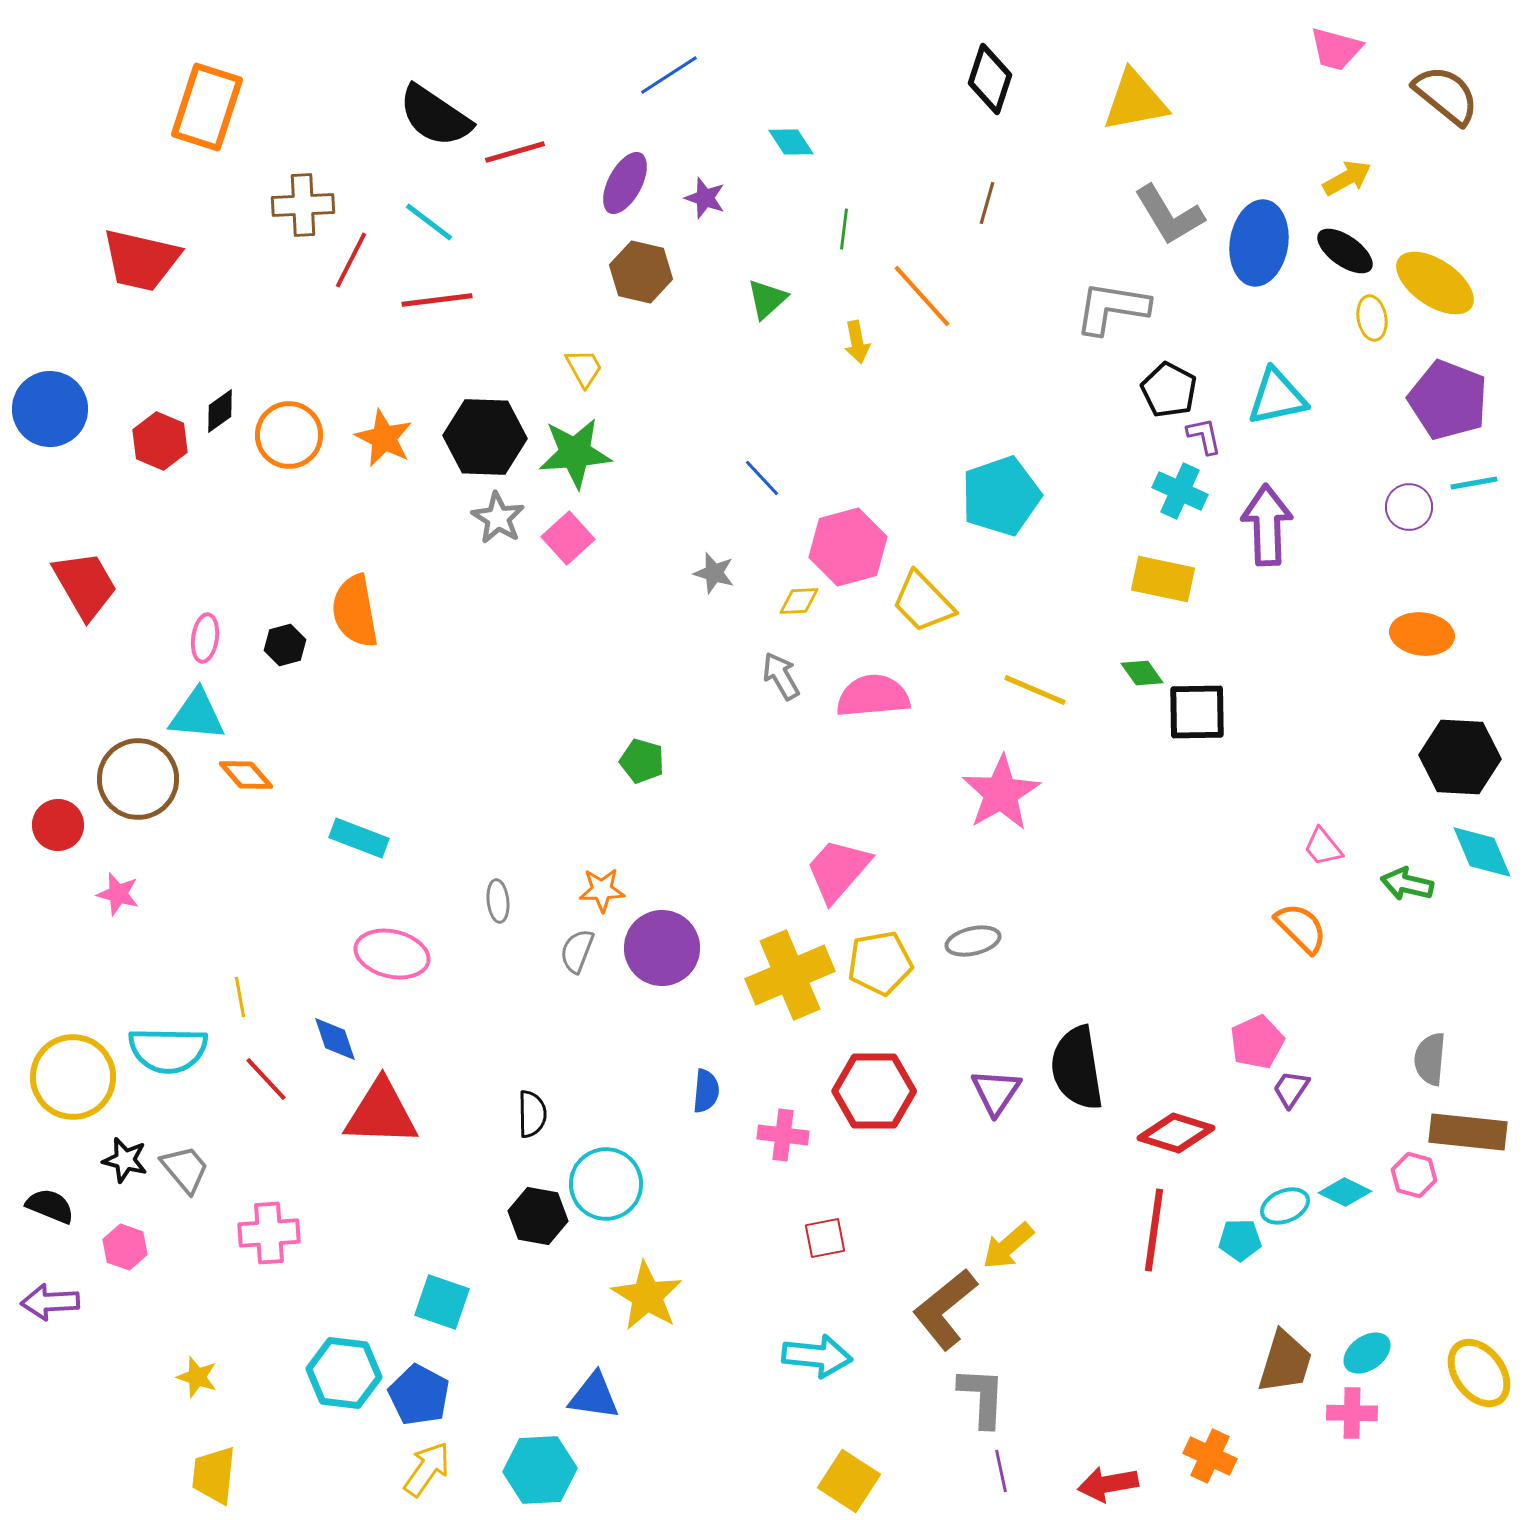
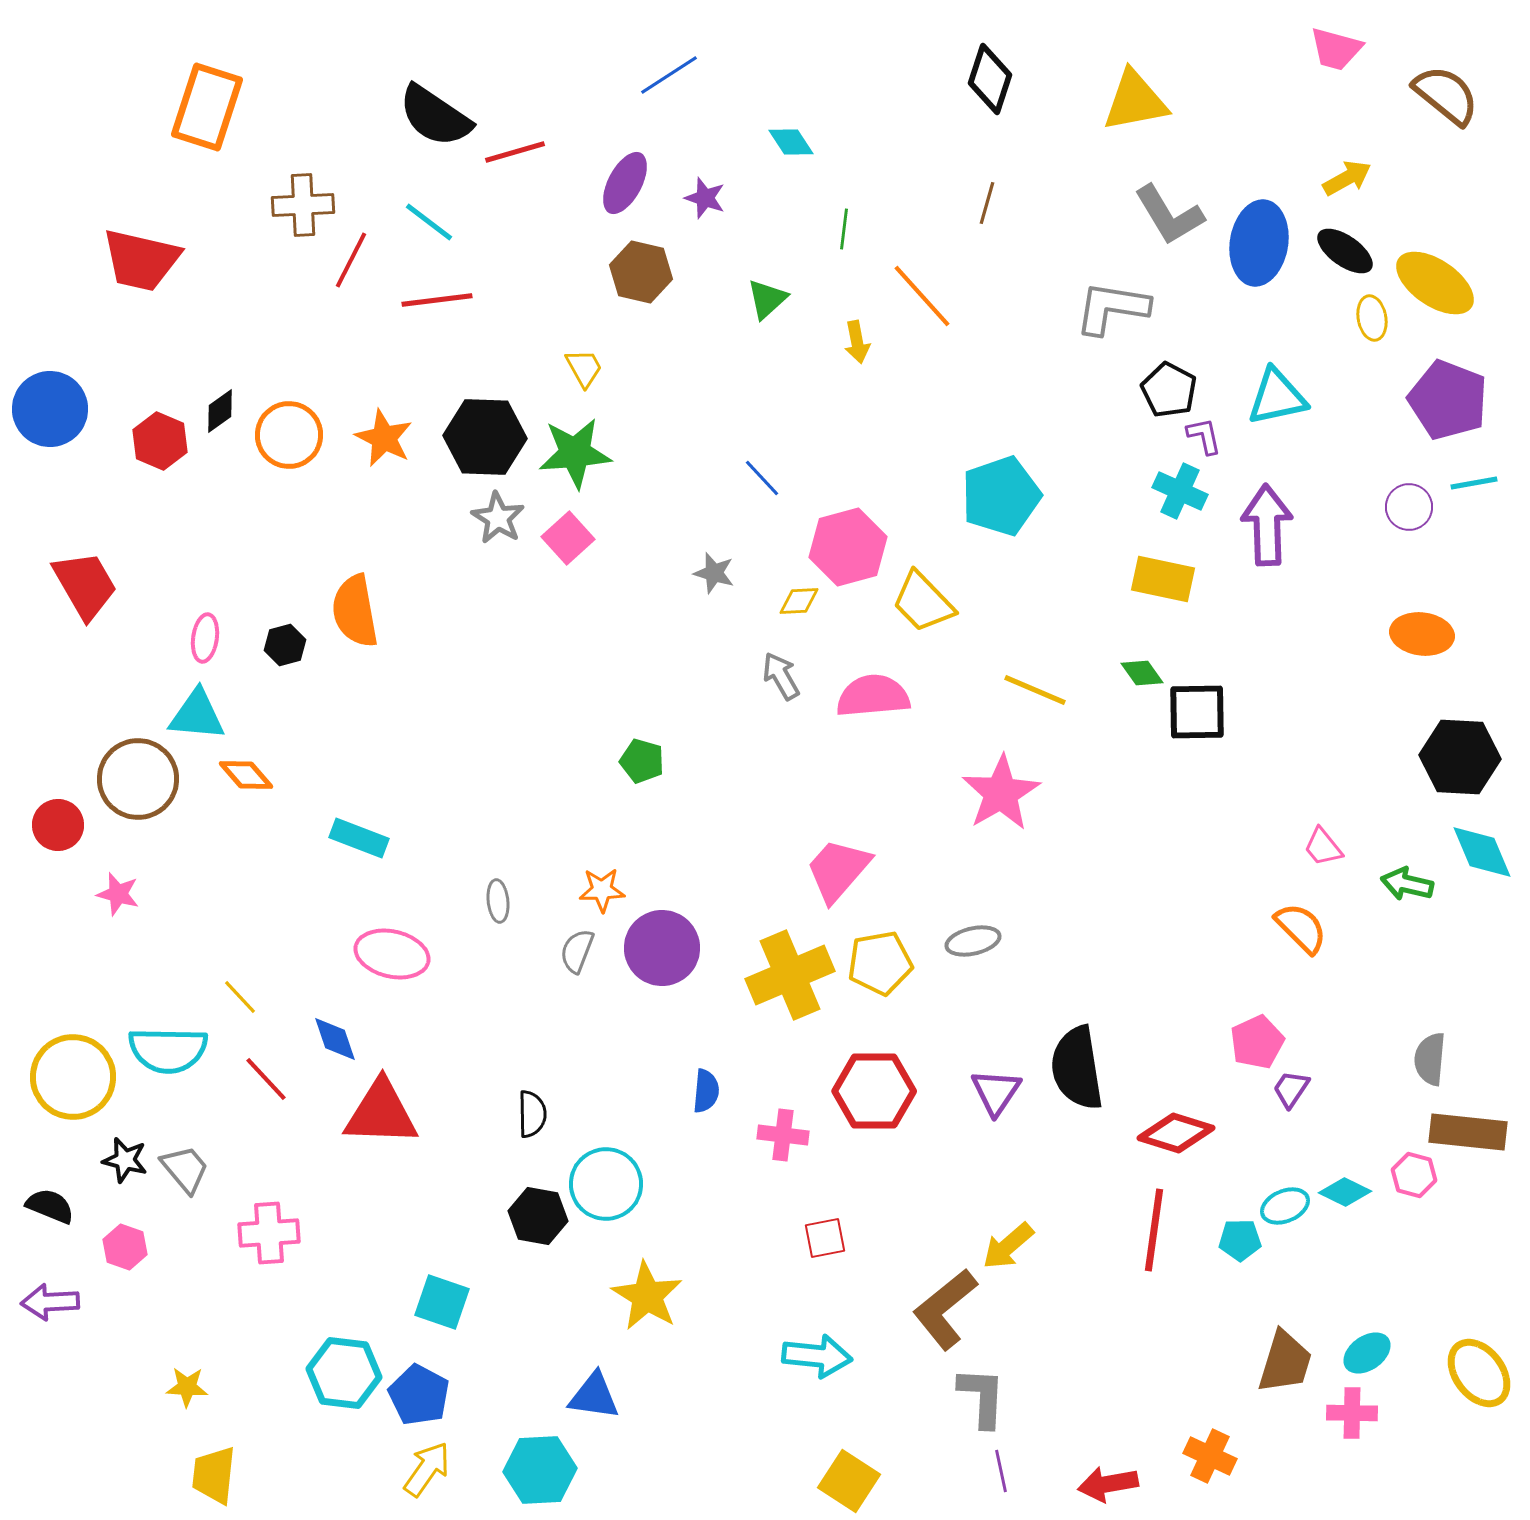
yellow line at (240, 997): rotated 33 degrees counterclockwise
yellow star at (197, 1377): moved 10 px left, 10 px down; rotated 15 degrees counterclockwise
